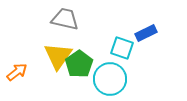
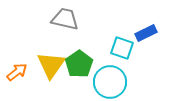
yellow triangle: moved 7 px left, 9 px down
cyan circle: moved 3 px down
